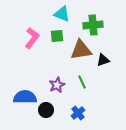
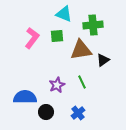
cyan triangle: moved 2 px right
black triangle: rotated 16 degrees counterclockwise
black circle: moved 2 px down
